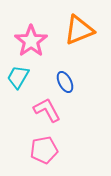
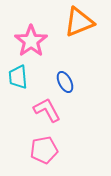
orange triangle: moved 8 px up
cyan trapezoid: rotated 35 degrees counterclockwise
